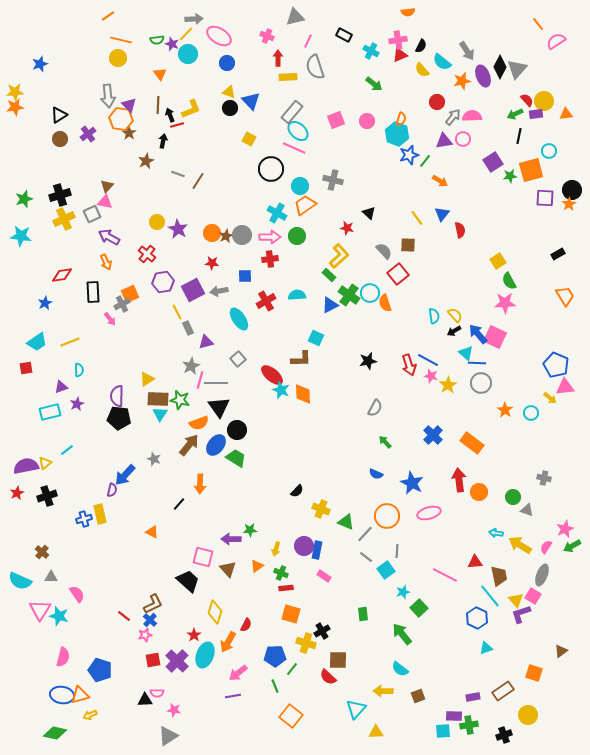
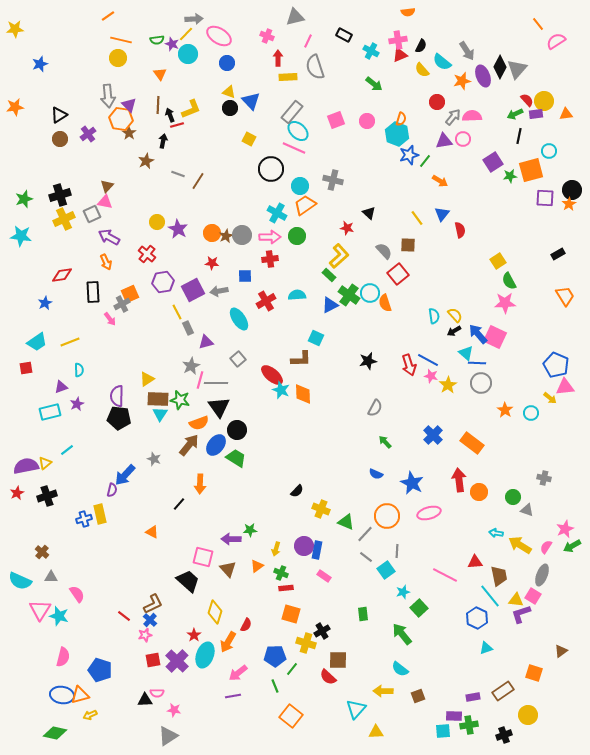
yellow star at (15, 92): moved 63 px up
yellow triangle at (516, 600): rotated 42 degrees counterclockwise
